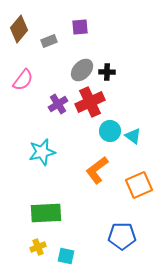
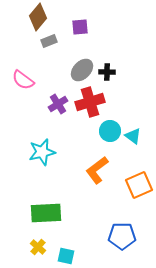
brown diamond: moved 19 px right, 12 px up
pink semicircle: rotated 90 degrees clockwise
red cross: rotated 8 degrees clockwise
yellow cross: rotated 28 degrees counterclockwise
